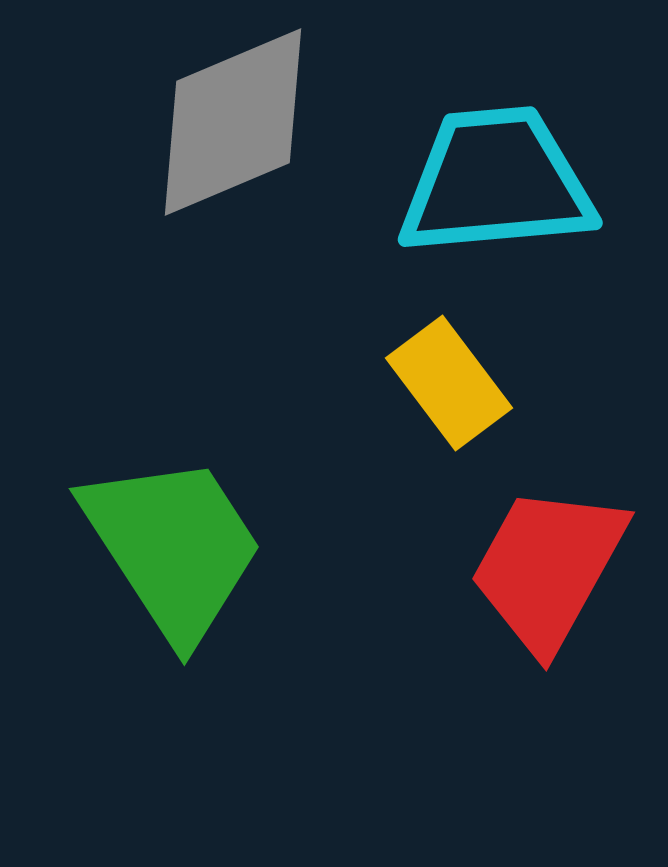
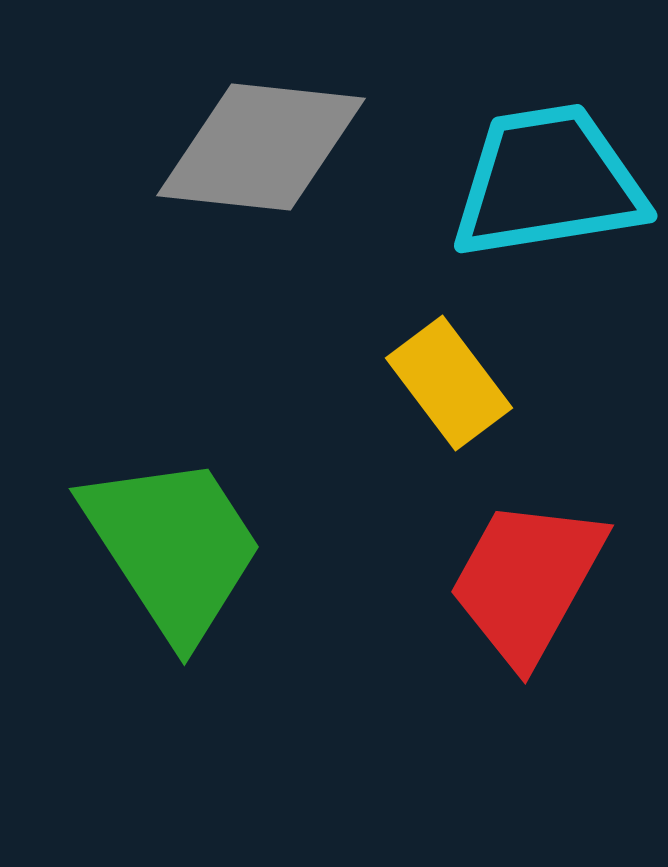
gray diamond: moved 28 px right, 25 px down; rotated 29 degrees clockwise
cyan trapezoid: moved 52 px right; rotated 4 degrees counterclockwise
red trapezoid: moved 21 px left, 13 px down
